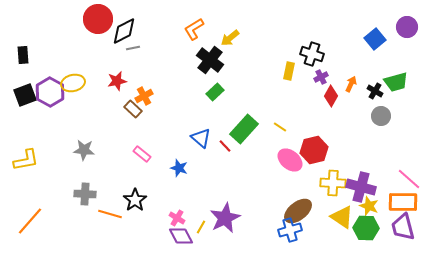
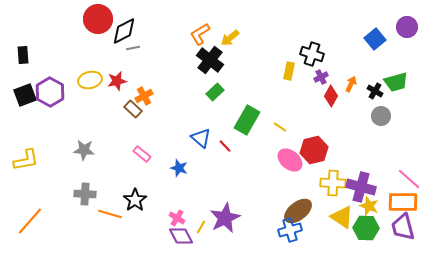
orange L-shape at (194, 29): moved 6 px right, 5 px down
yellow ellipse at (73, 83): moved 17 px right, 3 px up
green rectangle at (244, 129): moved 3 px right, 9 px up; rotated 12 degrees counterclockwise
